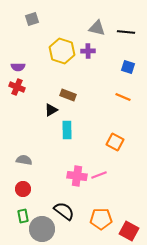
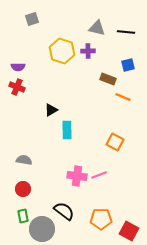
blue square: moved 2 px up; rotated 32 degrees counterclockwise
brown rectangle: moved 40 px right, 16 px up
